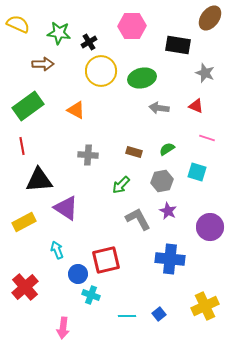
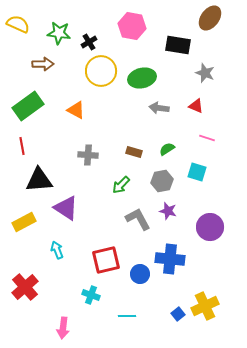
pink hexagon: rotated 12 degrees clockwise
purple star: rotated 12 degrees counterclockwise
blue circle: moved 62 px right
blue square: moved 19 px right
